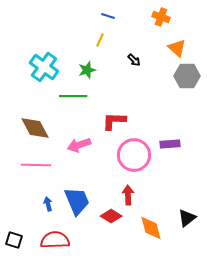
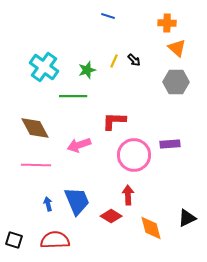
orange cross: moved 6 px right, 6 px down; rotated 18 degrees counterclockwise
yellow line: moved 14 px right, 21 px down
gray hexagon: moved 11 px left, 6 px down
black triangle: rotated 12 degrees clockwise
